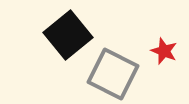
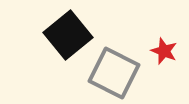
gray square: moved 1 px right, 1 px up
